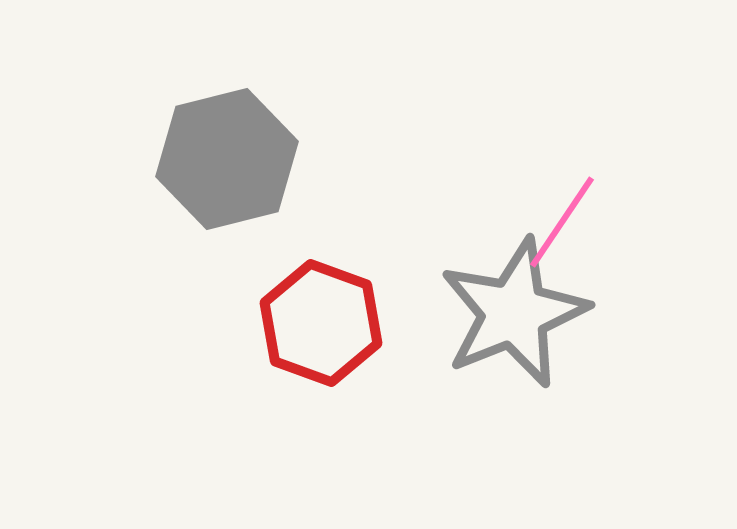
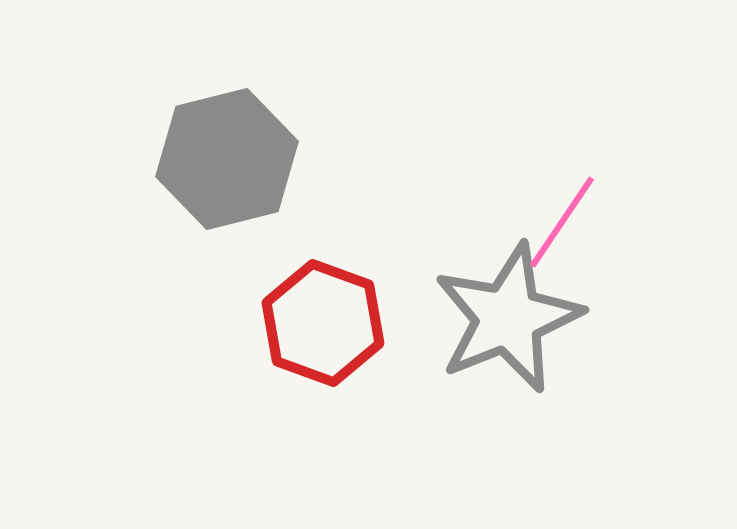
gray star: moved 6 px left, 5 px down
red hexagon: moved 2 px right
